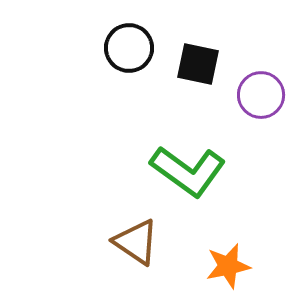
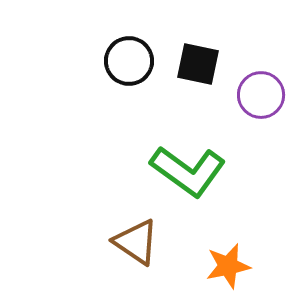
black circle: moved 13 px down
